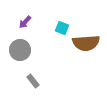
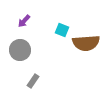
purple arrow: moved 1 px left, 1 px up
cyan square: moved 2 px down
gray rectangle: rotated 72 degrees clockwise
